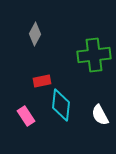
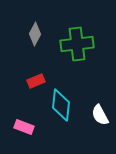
green cross: moved 17 px left, 11 px up
red rectangle: moved 6 px left; rotated 12 degrees counterclockwise
pink rectangle: moved 2 px left, 11 px down; rotated 36 degrees counterclockwise
